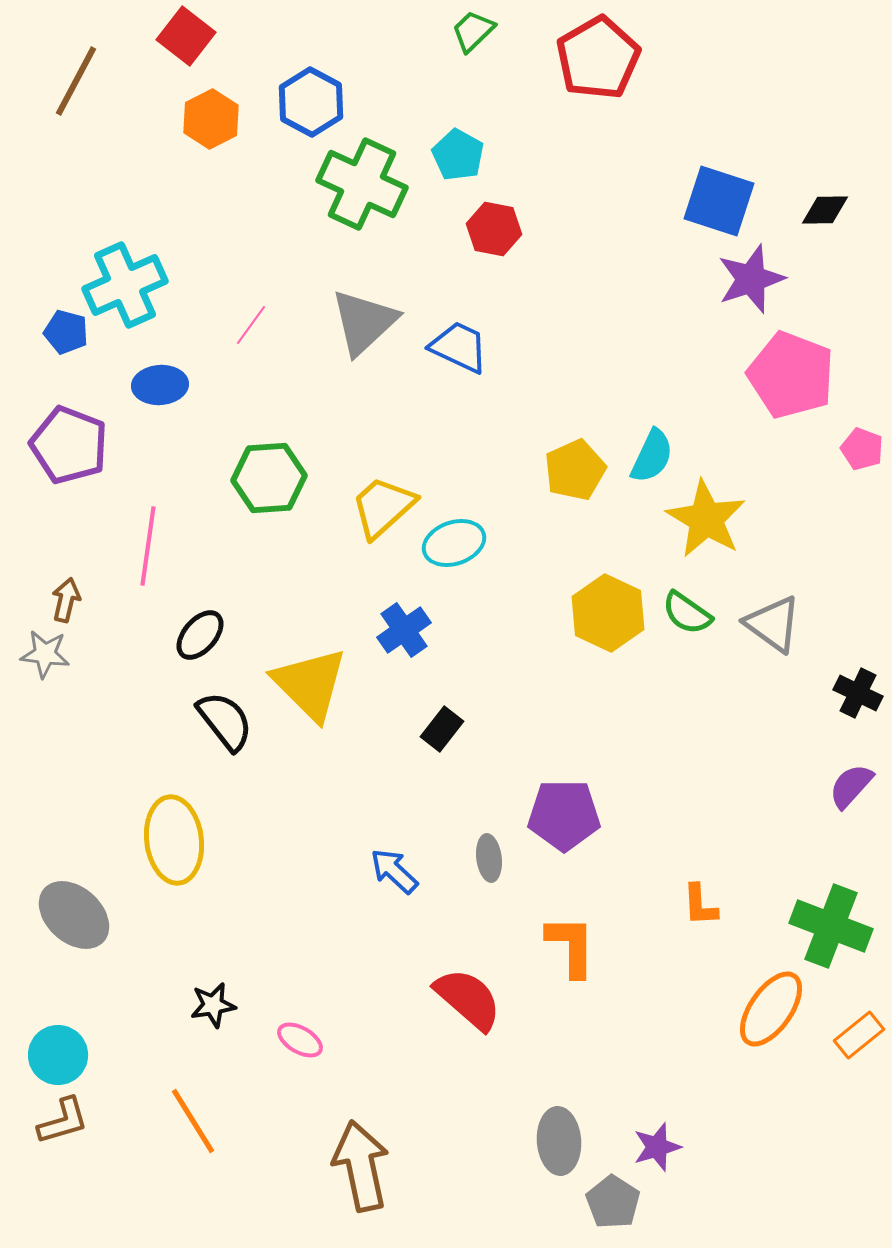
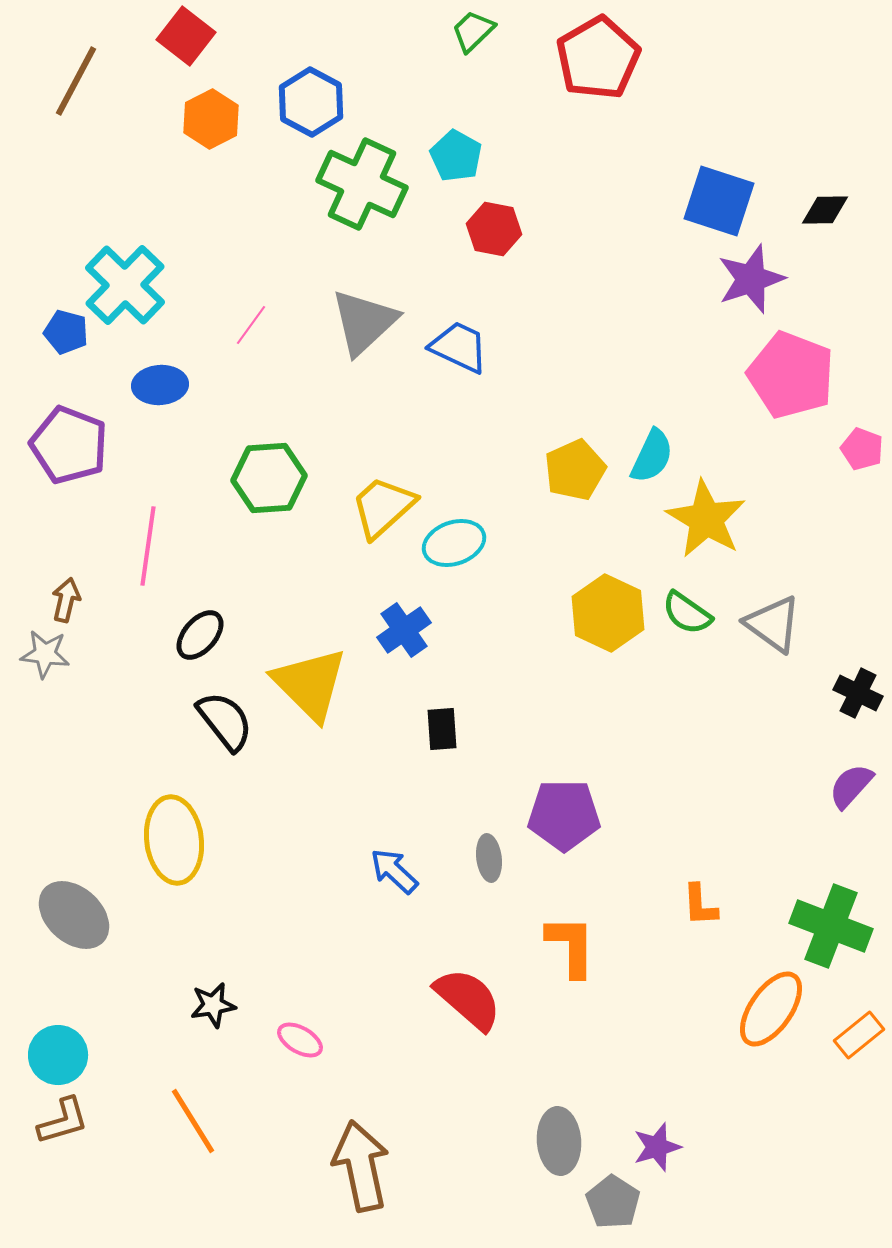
cyan pentagon at (458, 155): moved 2 px left, 1 px down
cyan cross at (125, 285): rotated 22 degrees counterclockwise
black rectangle at (442, 729): rotated 42 degrees counterclockwise
